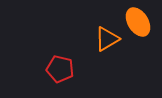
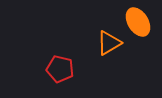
orange triangle: moved 2 px right, 4 px down
